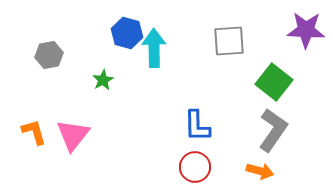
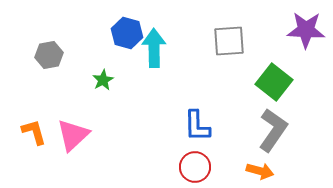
pink triangle: rotated 9 degrees clockwise
